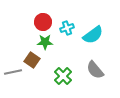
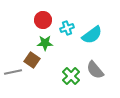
red circle: moved 2 px up
cyan semicircle: moved 1 px left
green star: moved 1 px down
green cross: moved 8 px right
